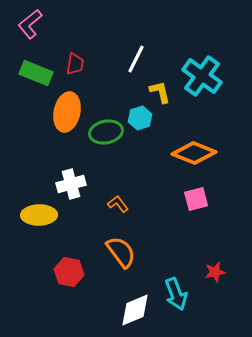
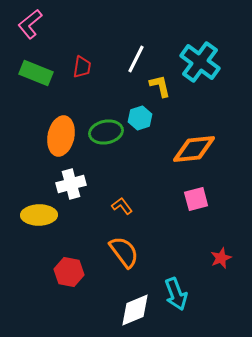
red trapezoid: moved 7 px right, 3 px down
cyan cross: moved 2 px left, 14 px up
yellow L-shape: moved 6 px up
orange ellipse: moved 6 px left, 24 px down
orange diamond: moved 4 px up; rotated 27 degrees counterclockwise
orange L-shape: moved 4 px right, 2 px down
orange semicircle: moved 3 px right
red star: moved 6 px right, 14 px up; rotated 10 degrees counterclockwise
